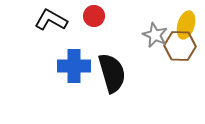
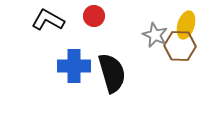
black L-shape: moved 3 px left
